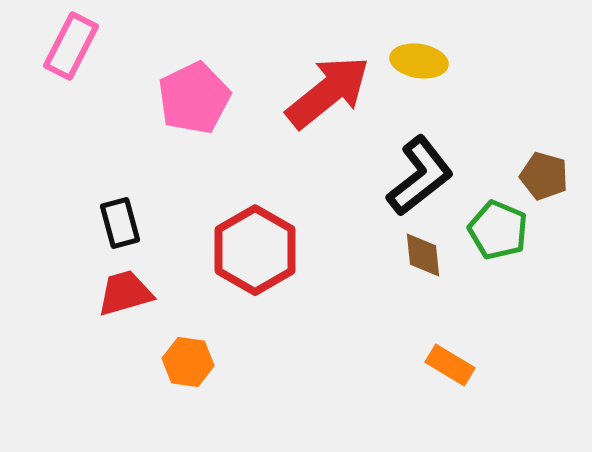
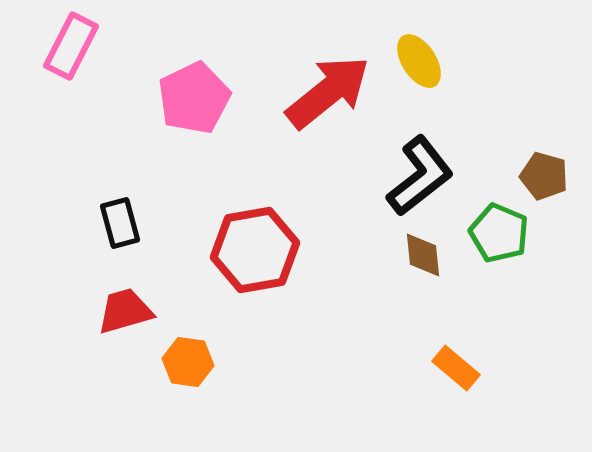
yellow ellipse: rotated 48 degrees clockwise
green pentagon: moved 1 px right, 3 px down
red hexagon: rotated 20 degrees clockwise
red trapezoid: moved 18 px down
orange rectangle: moved 6 px right, 3 px down; rotated 9 degrees clockwise
